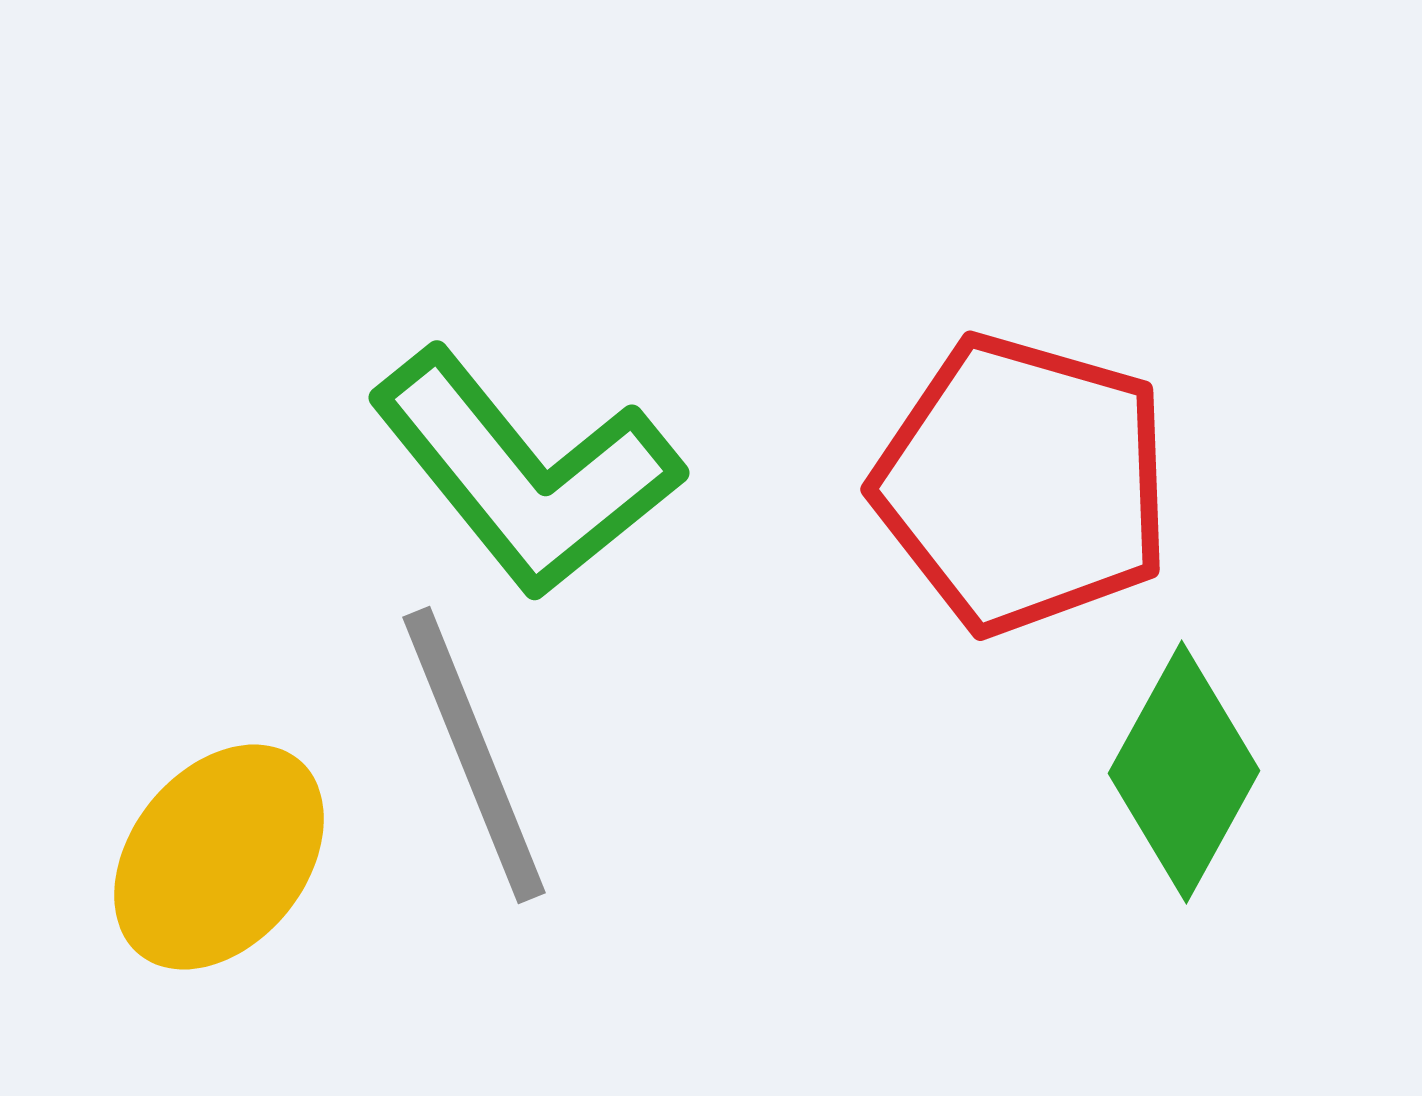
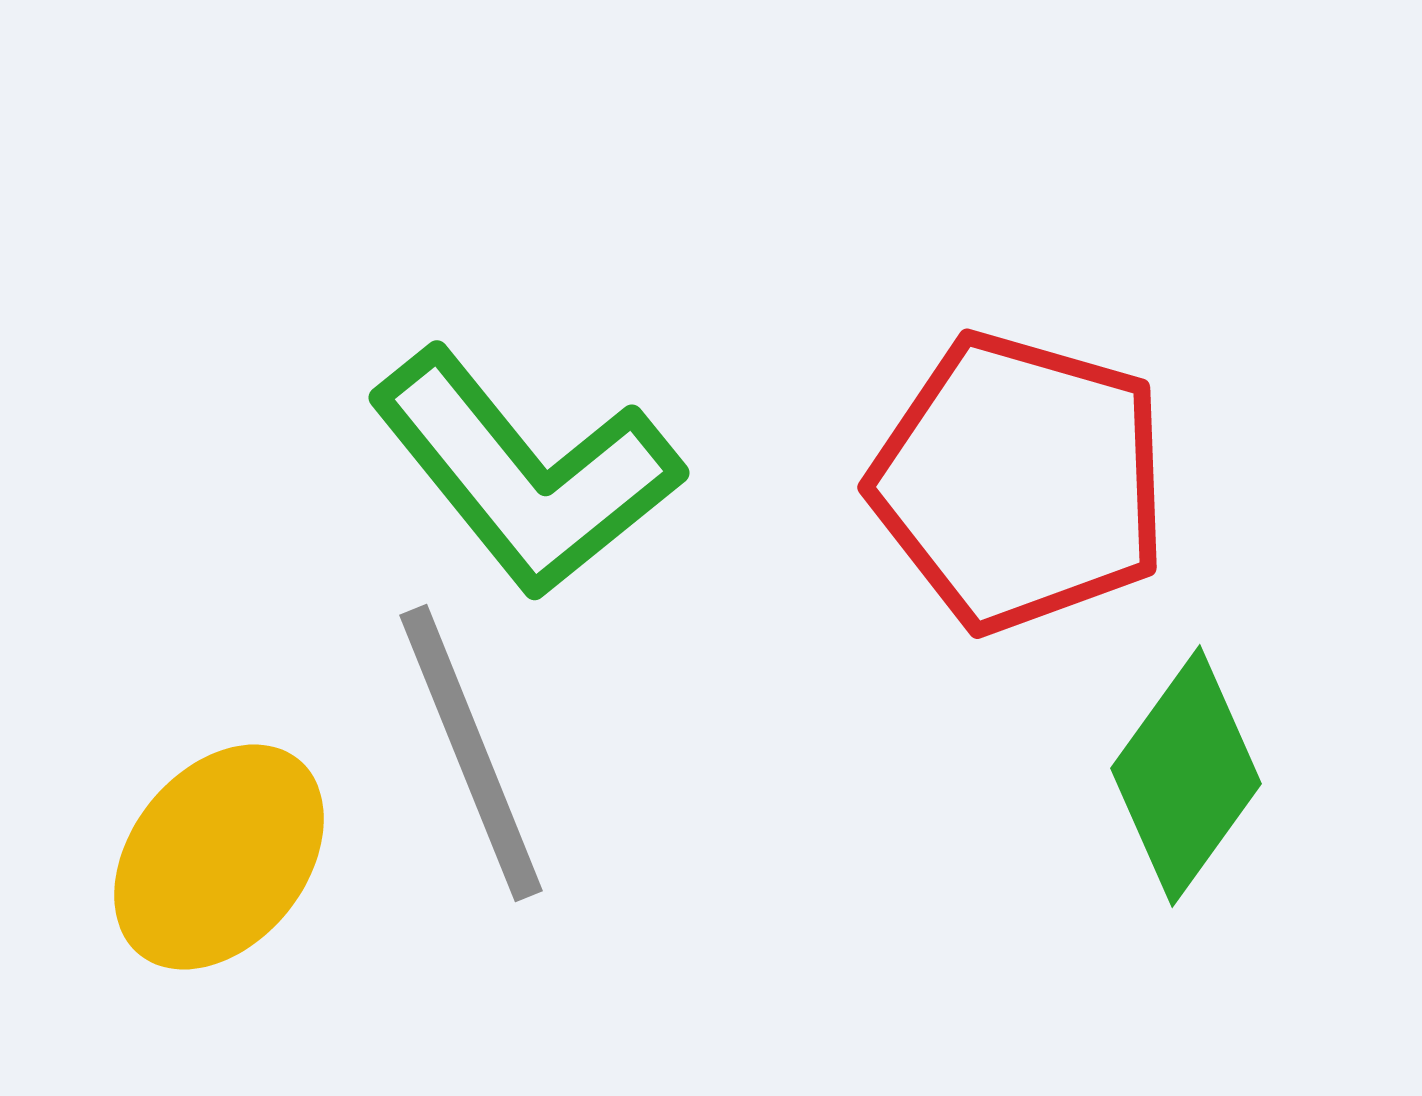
red pentagon: moved 3 px left, 2 px up
gray line: moved 3 px left, 2 px up
green diamond: moved 2 px right, 4 px down; rotated 7 degrees clockwise
